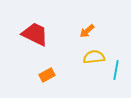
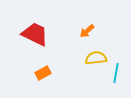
yellow semicircle: moved 2 px right, 1 px down
cyan line: moved 3 px down
orange rectangle: moved 4 px left, 2 px up
